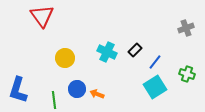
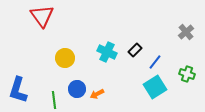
gray cross: moved 4 px down; rotated 21 degrees counterclockwise
orange arrow: rotated 48 degrees counterclockwise
